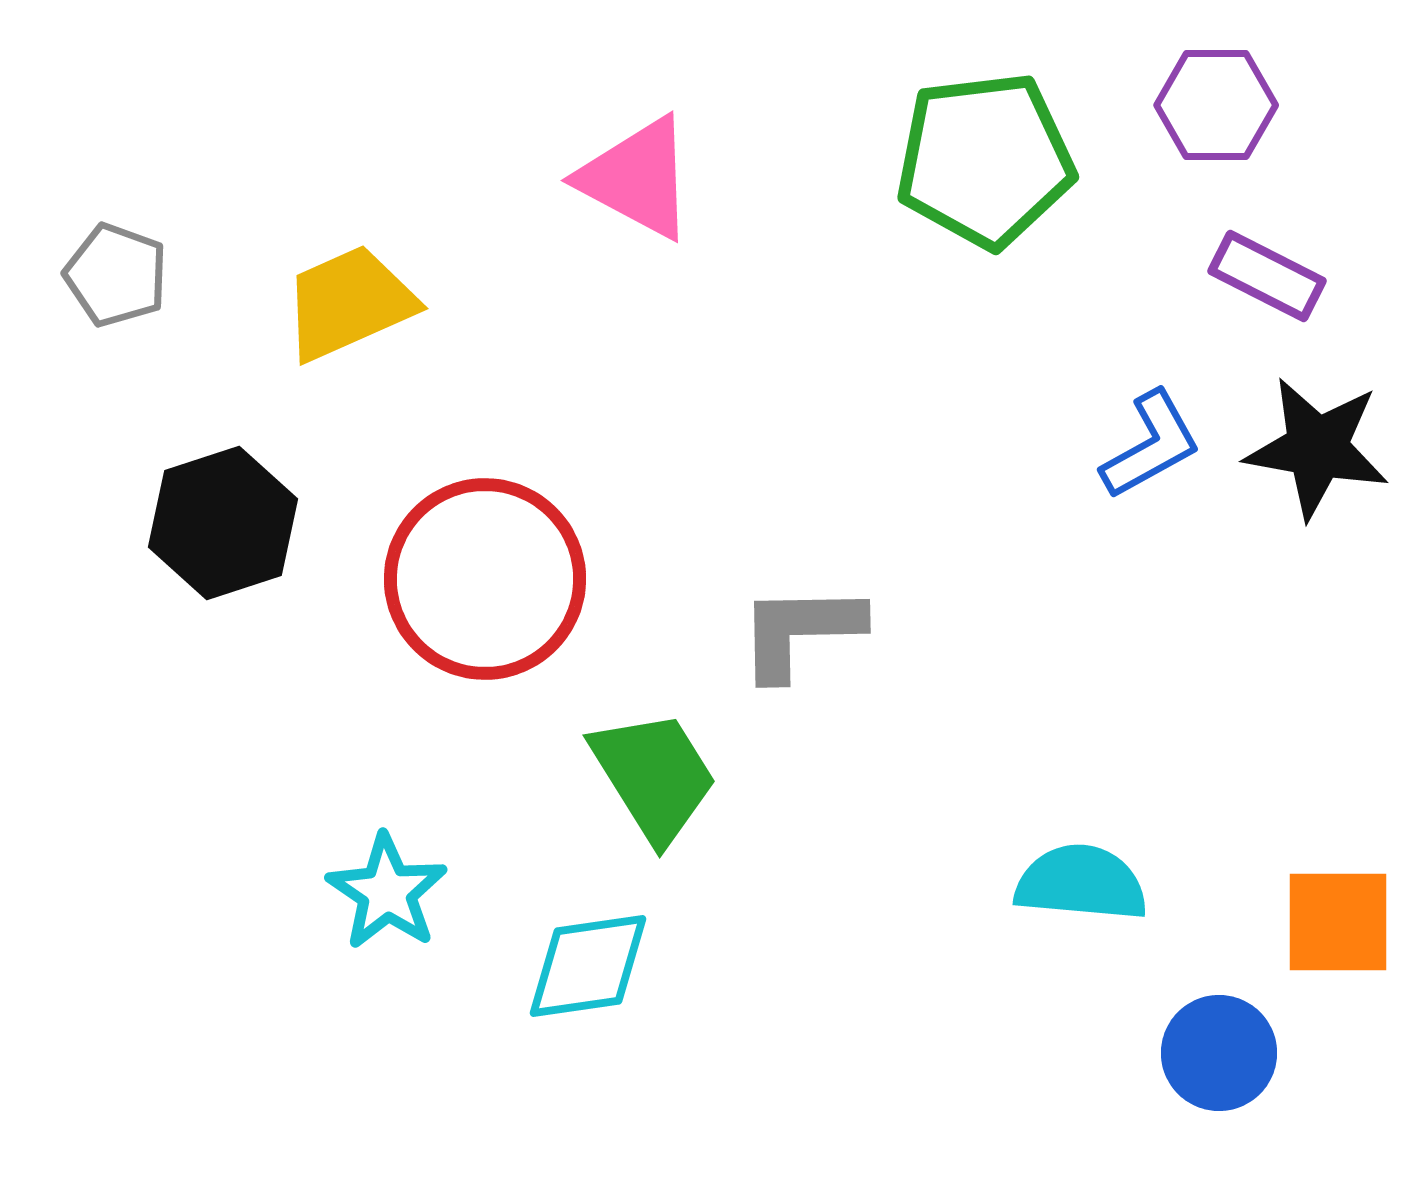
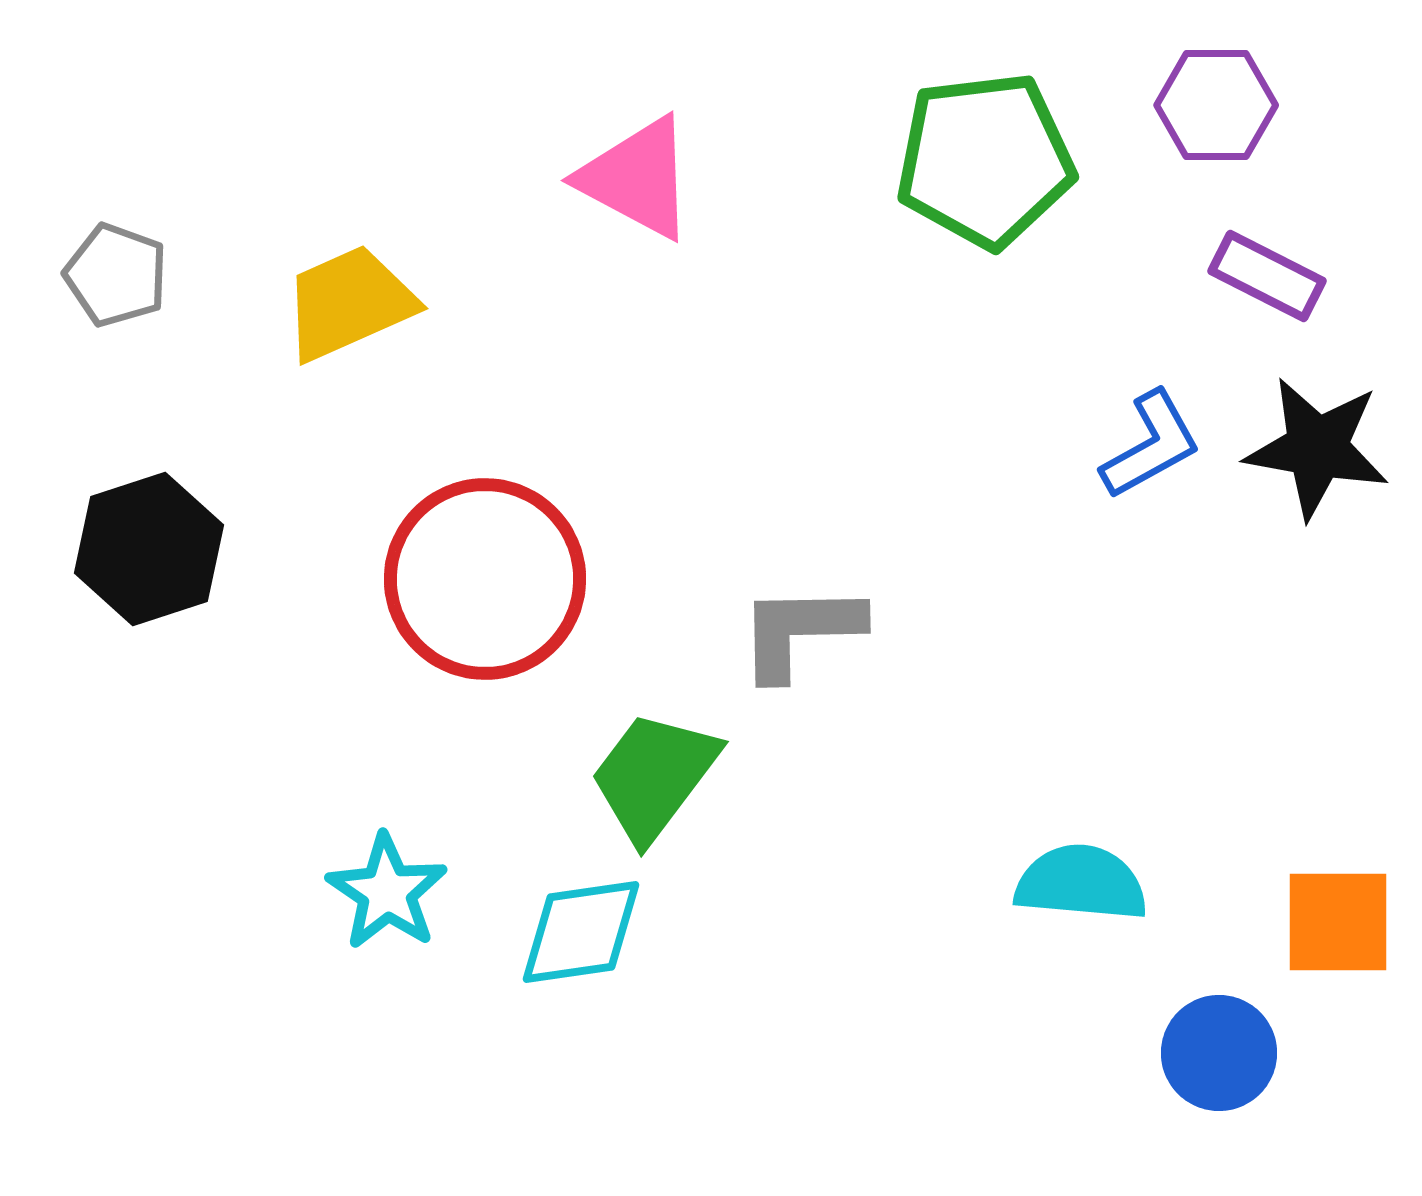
black hexagon: moved 74 px left, 26 px down
green trapezoid: rotated 111 degrees counterclockwise
cyan diamond: moved 7 px left, 34 px up
